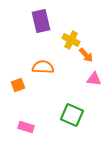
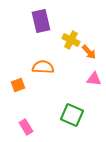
orange arrow: moved 3 px right, 3 px up
pink rectangle: rotated 42 degrees clockwise
